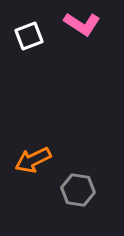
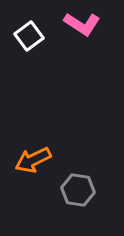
white square: rotated 16 degrees counterclockwise
